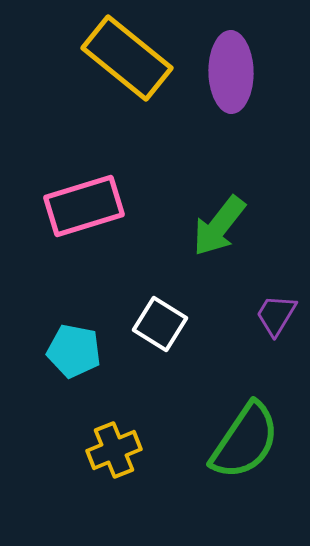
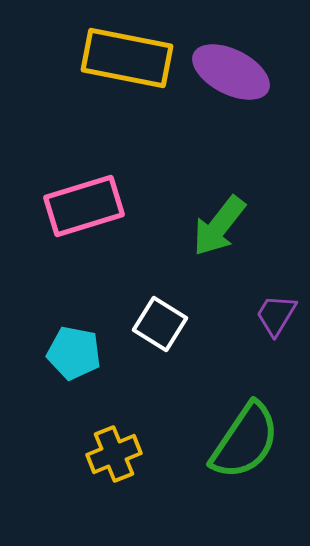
yellow rectangle: rotated 28 degrees counterclockwise
purple ellipse: rotated 62 degrees counterclockwise
cyan pentagon: moved 2 px down
yellow cross: moved 4 px down
